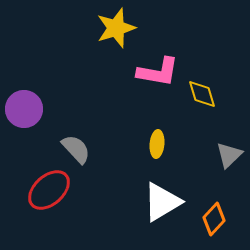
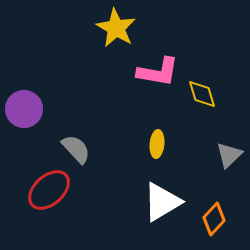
yellow star: rotated 24 degrees counterclockwise
